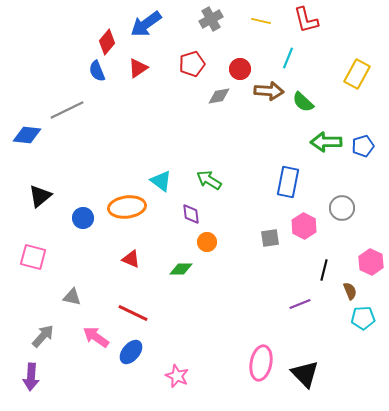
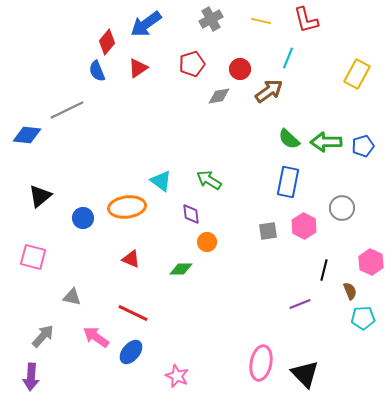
brown arrow at (269, 91): rotated 40 degrees counterclockwise
green semicircle at (303, 102): moved 14 px left, 37 px down
gray square at (270, 238): moved 2 px left, 7 px up
